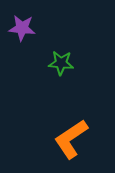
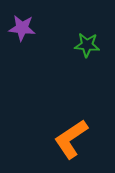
green star: moved 26 px right, 18 px up
